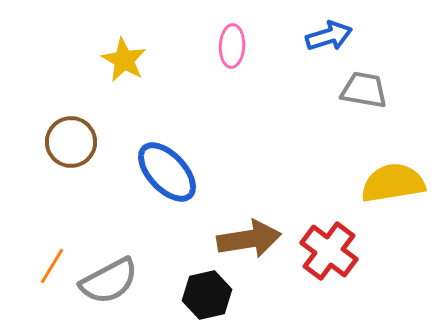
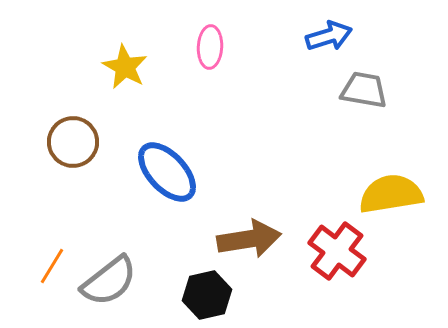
pink ellipse: moved 22 px left, 1 px down
yellow star: moved 1 px right, 7 px down
brown circle: moved 2 px right
yellow semicircle: moved 2 px left, 11 px down
red cross: moved 8 px right
gray semicircle: rotated 10 degrees counterclockwise
